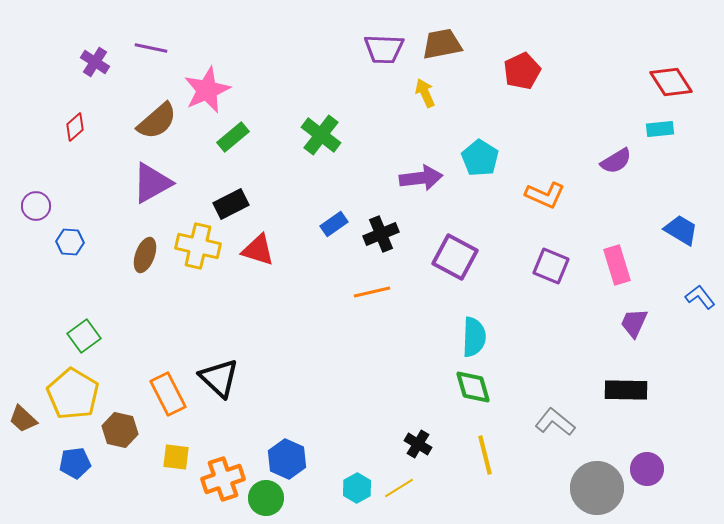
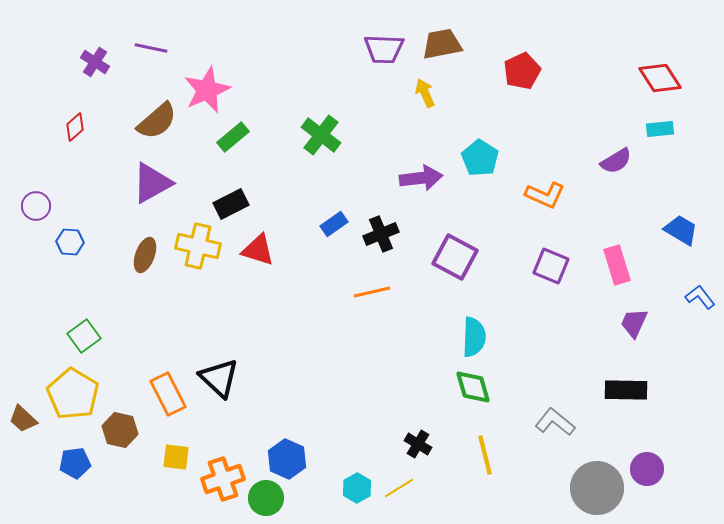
red diamond at (671, 82): moved 11 px left, 4 px up
